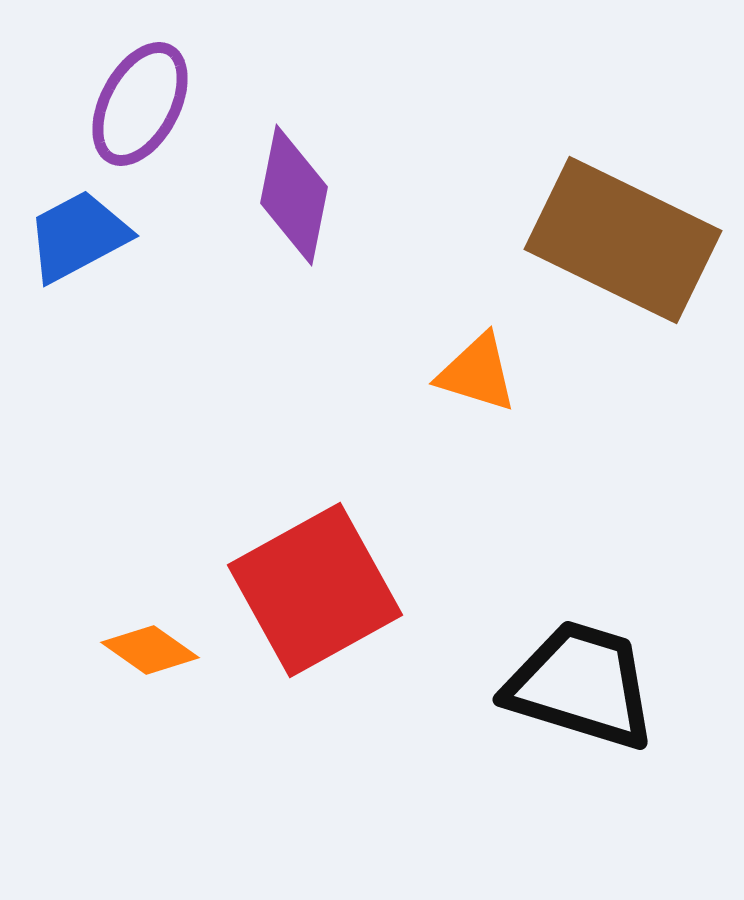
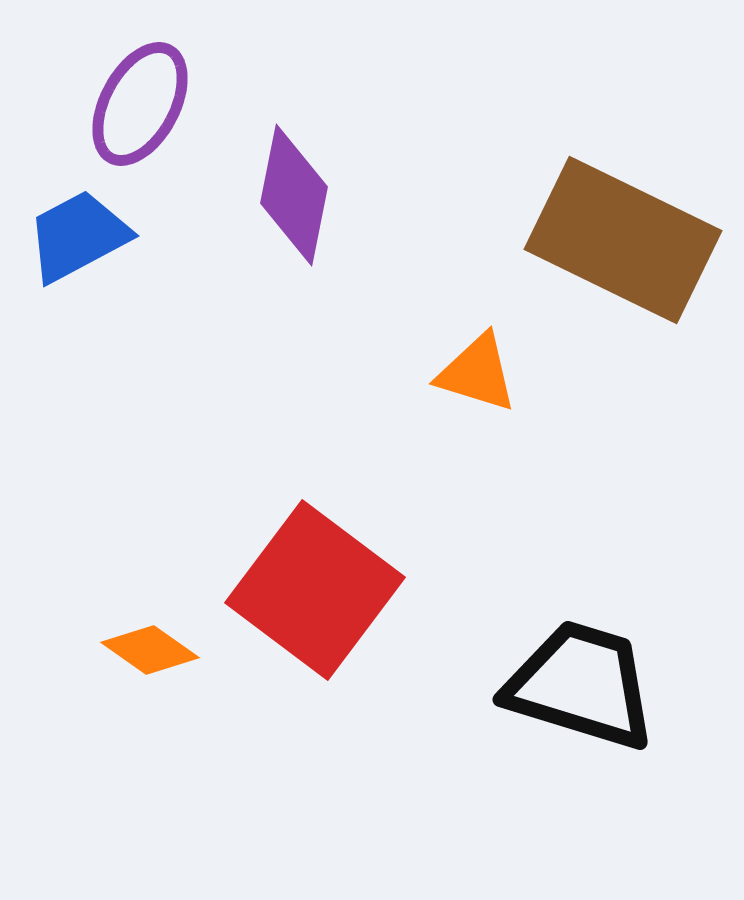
red square: rotated 24 degrees counterclockwise
